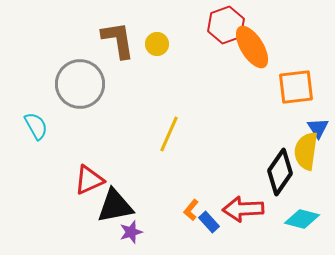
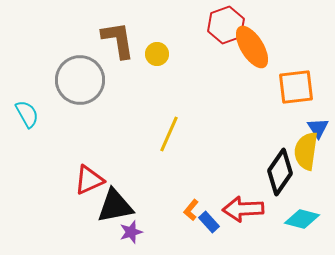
yellow circle: moved 10 px down
gray circle: moved 4 px up
cyan semicircle: moved 9 px left, 12 px up
